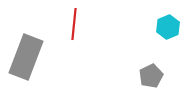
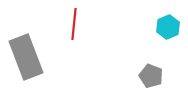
gray rectangle: rotated 42 degrees counterclockwise
gray pentagon: rotated 25 degrees counterclockwise
